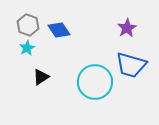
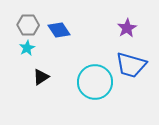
gray hexagon: rotated 20 degrees counterclockwise
